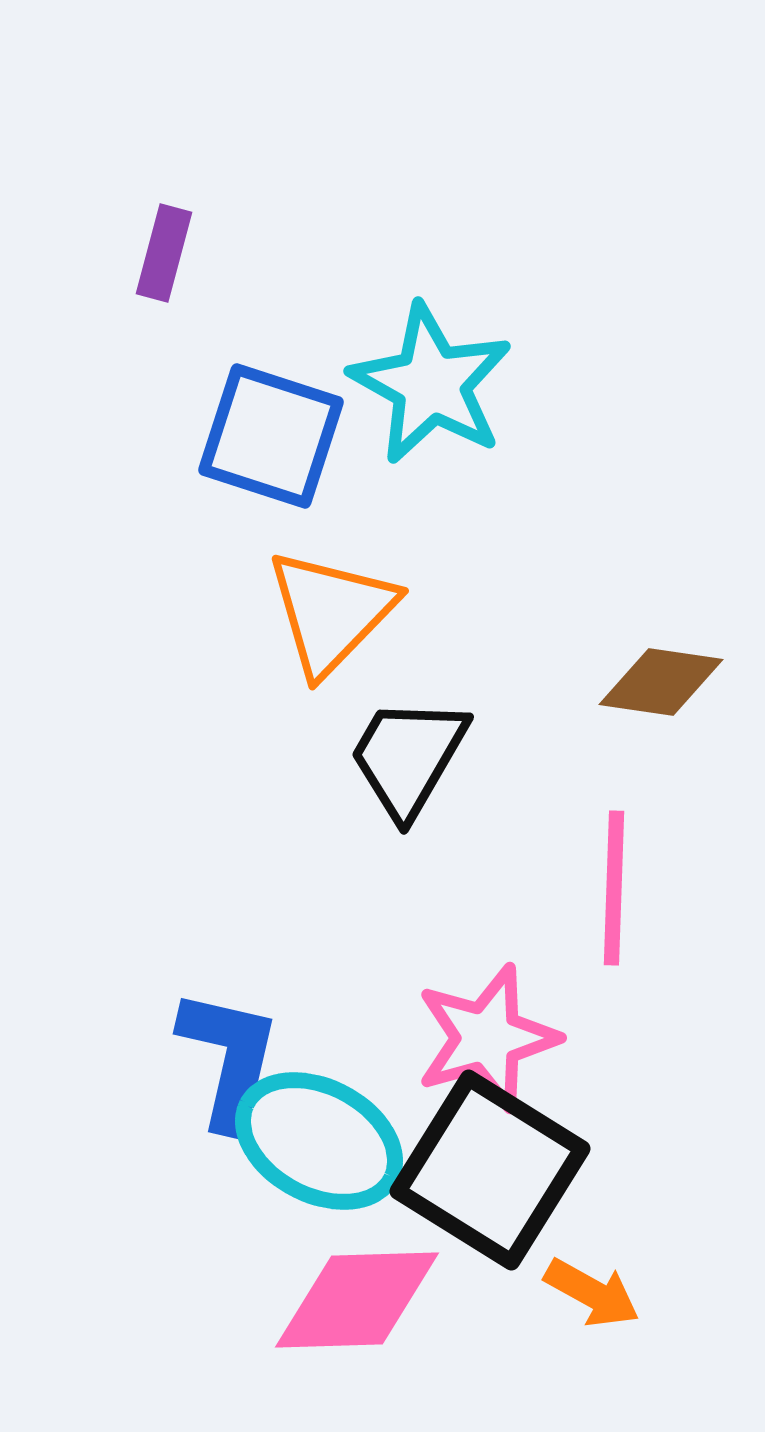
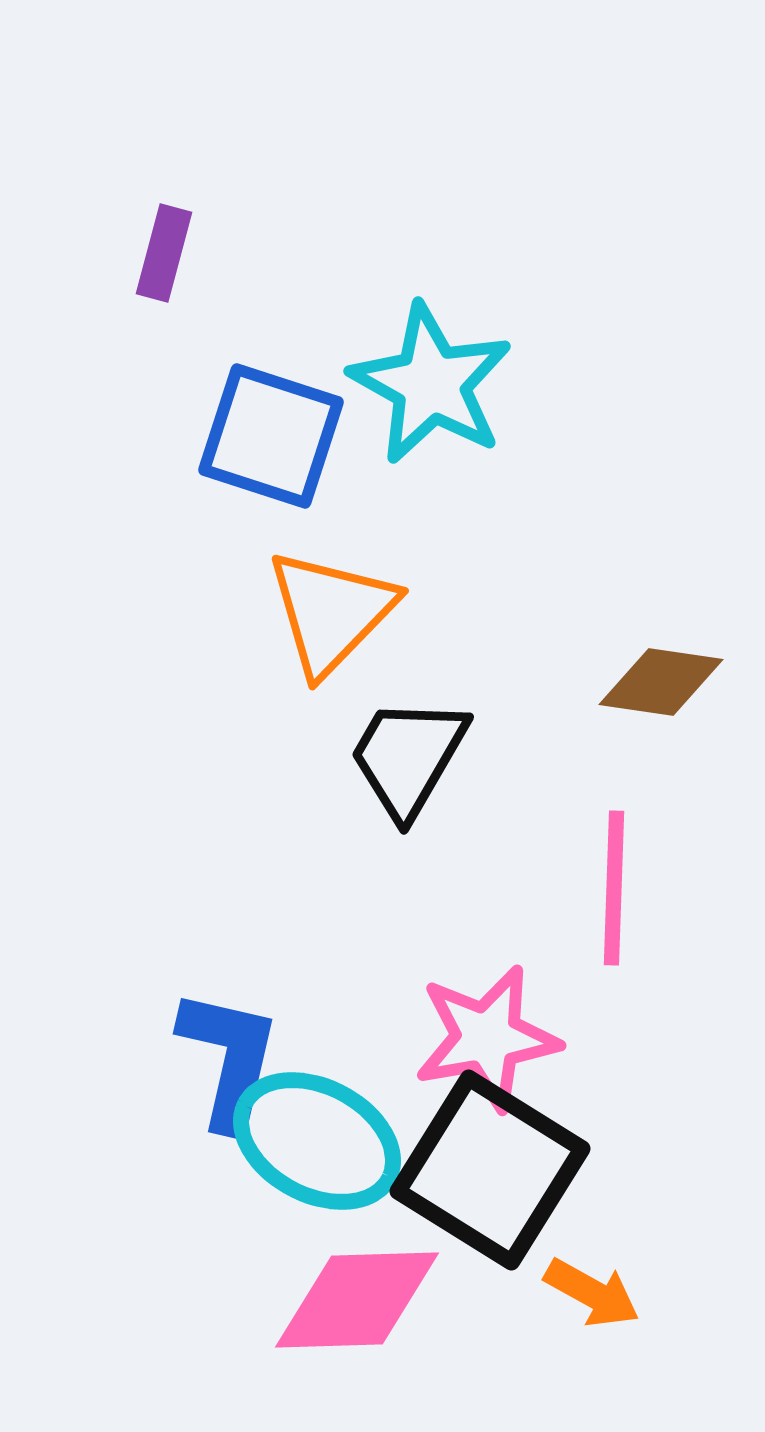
pink star: rotated 6 degrees clockwise
cyan ellipse: moved 2 px left
